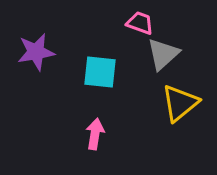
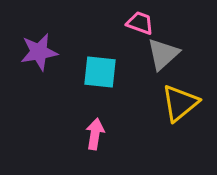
purple star: moved 3 px right
